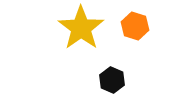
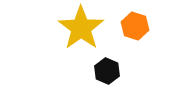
black hexagon: moved 5 px left, 9 px up
